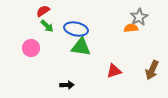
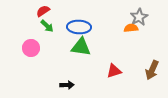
blue ellipse: moved 3 px right, 2 px up; rotated 10 degrees counterclockwise
